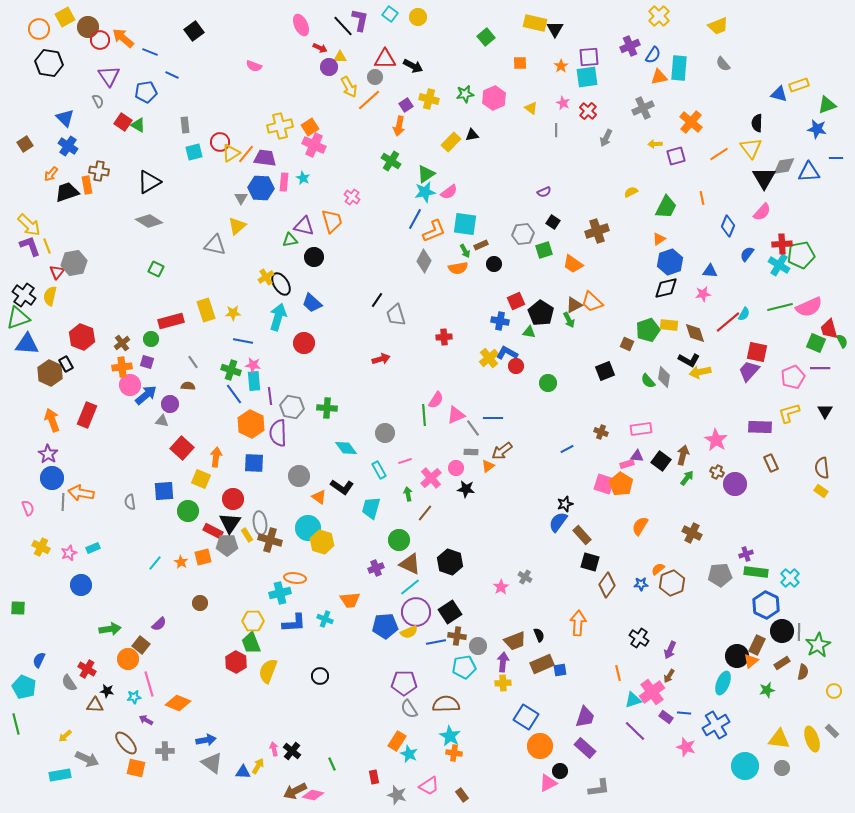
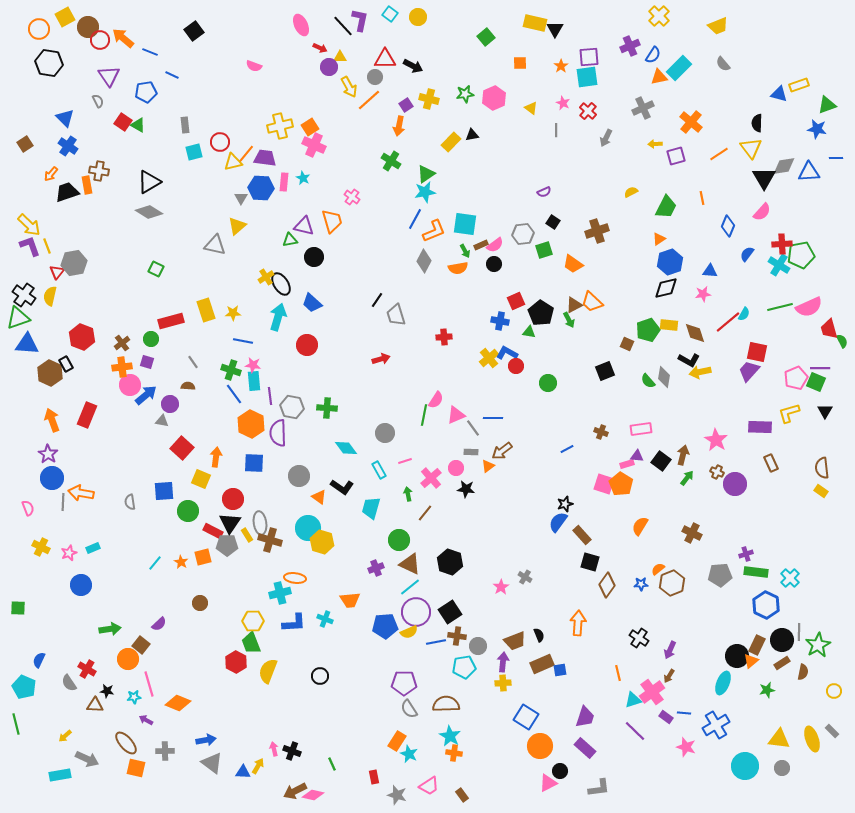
cyan rectangle at (679, 68): rotated 40 degrees clockwise
yellow triangle at (231, 153): moved 2 px right, 9 px down; rotated 18 degrees clockwise
pink semicircle at (449, 192): moved 46 px right, 53 px down
gray diamond at (149, 221): moved 9 px up
red circle at (304, 343): moved 3 px right, 2 px down
green square at (816, 343): moved 39 px down
pink pentagon at (793, 377): moved 3 px right, 1 px down
green line at (424, 415): rotated 15 degrees clockwise
black circle at (782, 631): moved 9 px down
black cross at (292, 751): rotated 18 degrees counterclockwise
